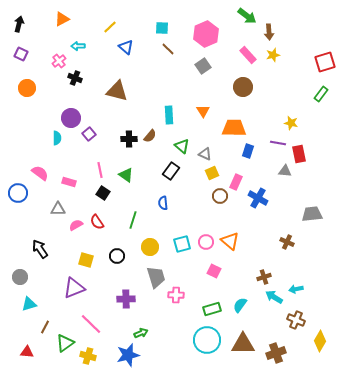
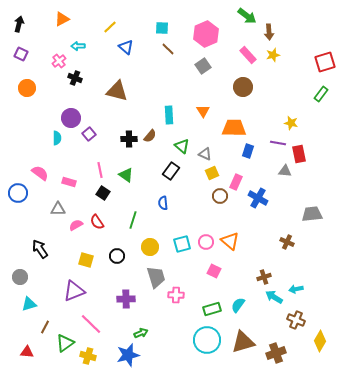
purple triangle at (74, 288): moved 3 px down
cyan semicircle at (240, 305): moved 2 px left
brown triangle at (243, 344): moved 2 px up; rotated 15 degrees counterclockwise
